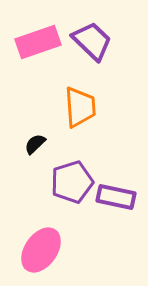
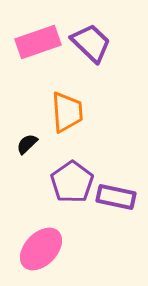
purple trapezoid: moved 1 px left, 2 px down
orange trapezoid: moved 13 px left, 5 px down
black semicircle: moved 8 px left
purple pentagon: rotated 18 degrees counterclockwise
pink ellipse: moved 1 px up; rotated 9 degrees clockwise
